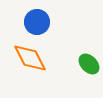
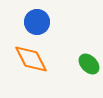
orange diamond: moved 1 px right, 1 px down
